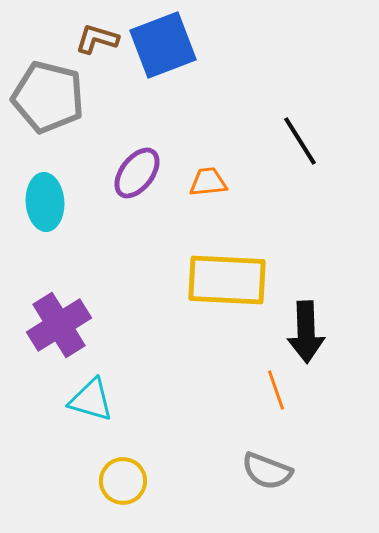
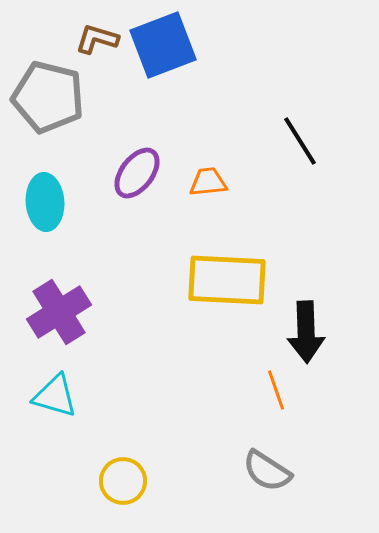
purple cross: moved 13 px up
cyan triangle: moved 36 px left, 4 px up
gray semicircle: rotated 12 degrees clockwise
